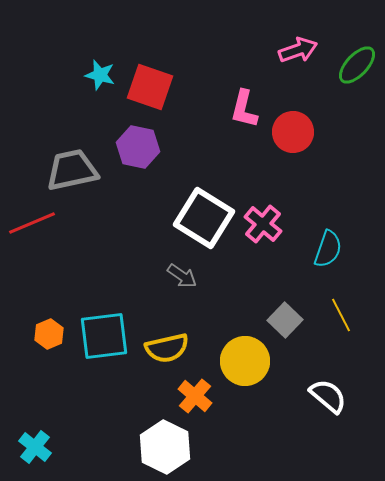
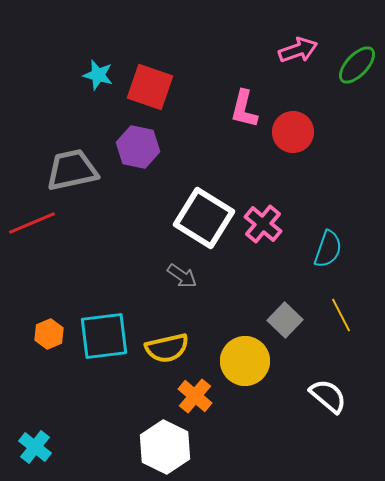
cyan star: moved 2 px left
